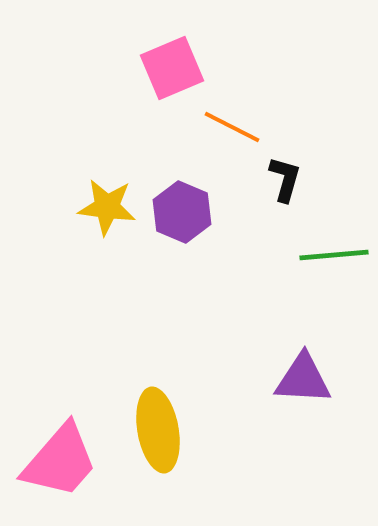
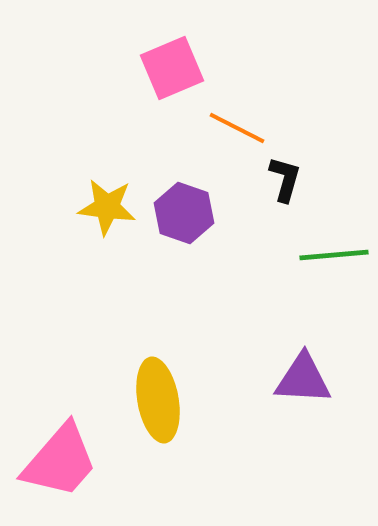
orange line: moved 5 px right, 1 px down
purple hexagon: moved 2 px right, 1 px down; rotated 4 degrees counterclockwise
yellow ellipse: moved 30 px up
